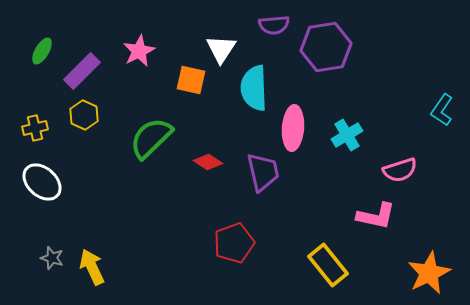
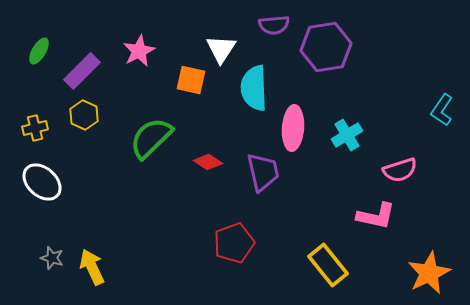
green ellipse: moved 3 px left
